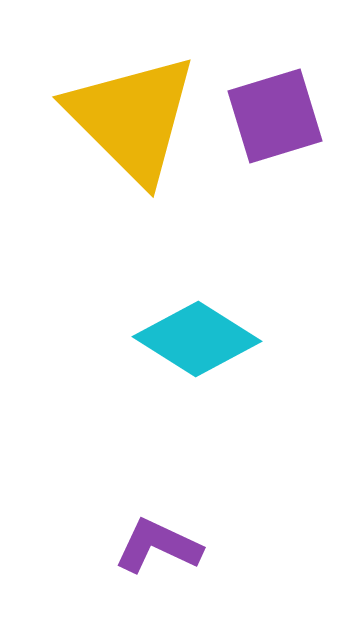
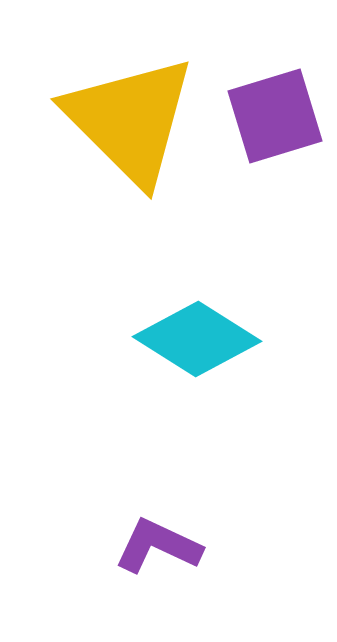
yellow triangle: moved 2 px left, 2 px down
